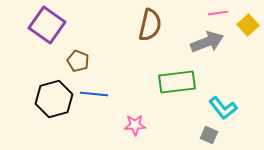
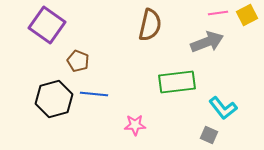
yellow square: moved 1 px left, 10 px up; rotated 15 degrees clockwise
